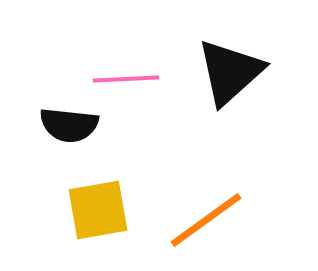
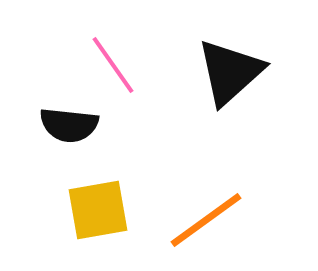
pink line: moved 13 px left, 14 px up; rotated 58 degrees clockwise
